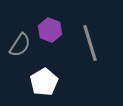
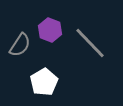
gray line: rotated 27 degrees counterclockwise
